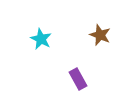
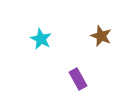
brown star: moved 1 px right, 1 px down
